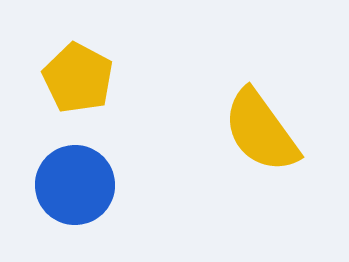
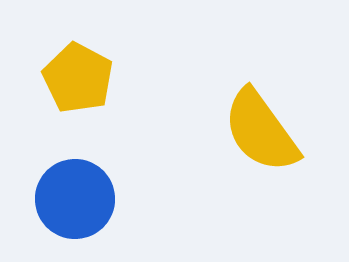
blue circle: moved 14 px down
